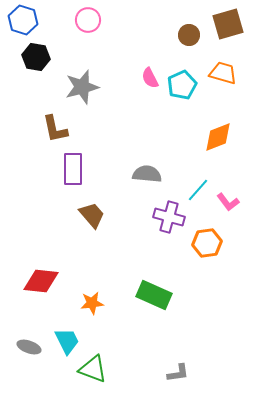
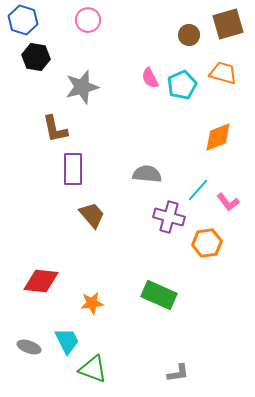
green rectangle: moved 5 px right
